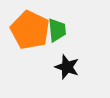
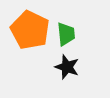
green trapezoid: moved 9 px right, 4 px down
